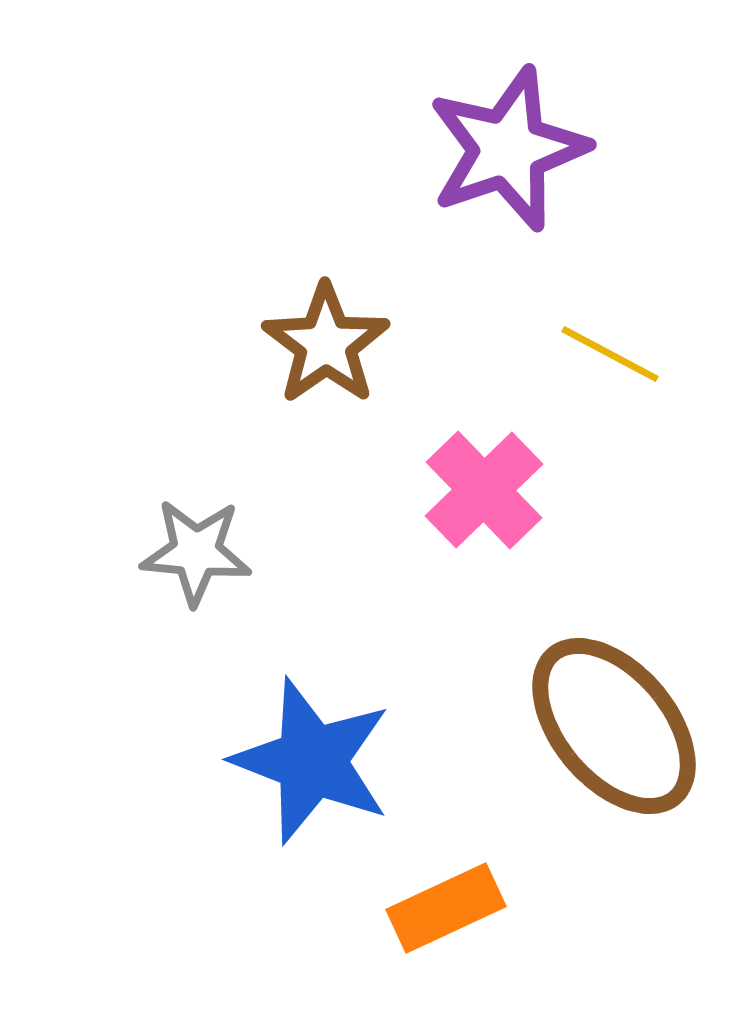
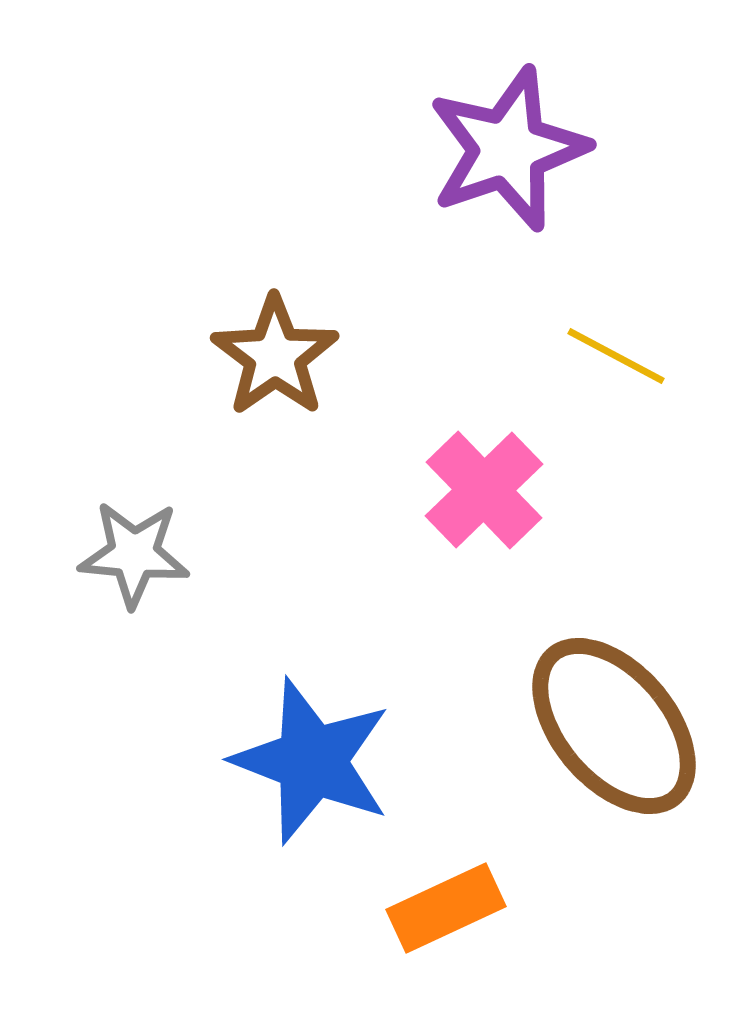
brown star: moved 51 px left, 12 px down
yellow line: moved 6 px right, 2 px down
gray star: moved 62 px left, 2 px down
